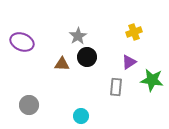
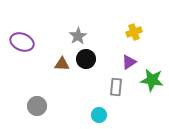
black circle: moved 1 px left, 2 px down
gray circle: moved 8 px right, 1 px down
cyan circle: moved 18 px right, 1 px up
